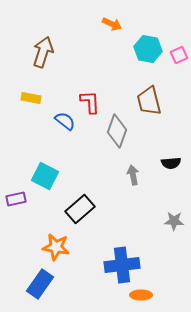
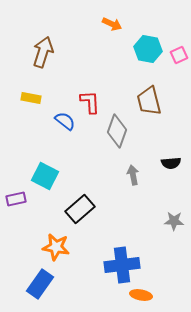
orange ellipse: rotated 10 degrees clockwise
